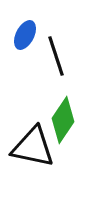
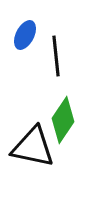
black line: rotated 12 degrees clockwise
